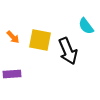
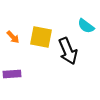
cyan semicircle: rotated 18 degrees counterclockwise
yellow square: moved 1 px right, 3 px up
